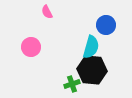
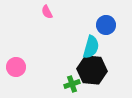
pink circle: moved 15 px left, 20 px down
